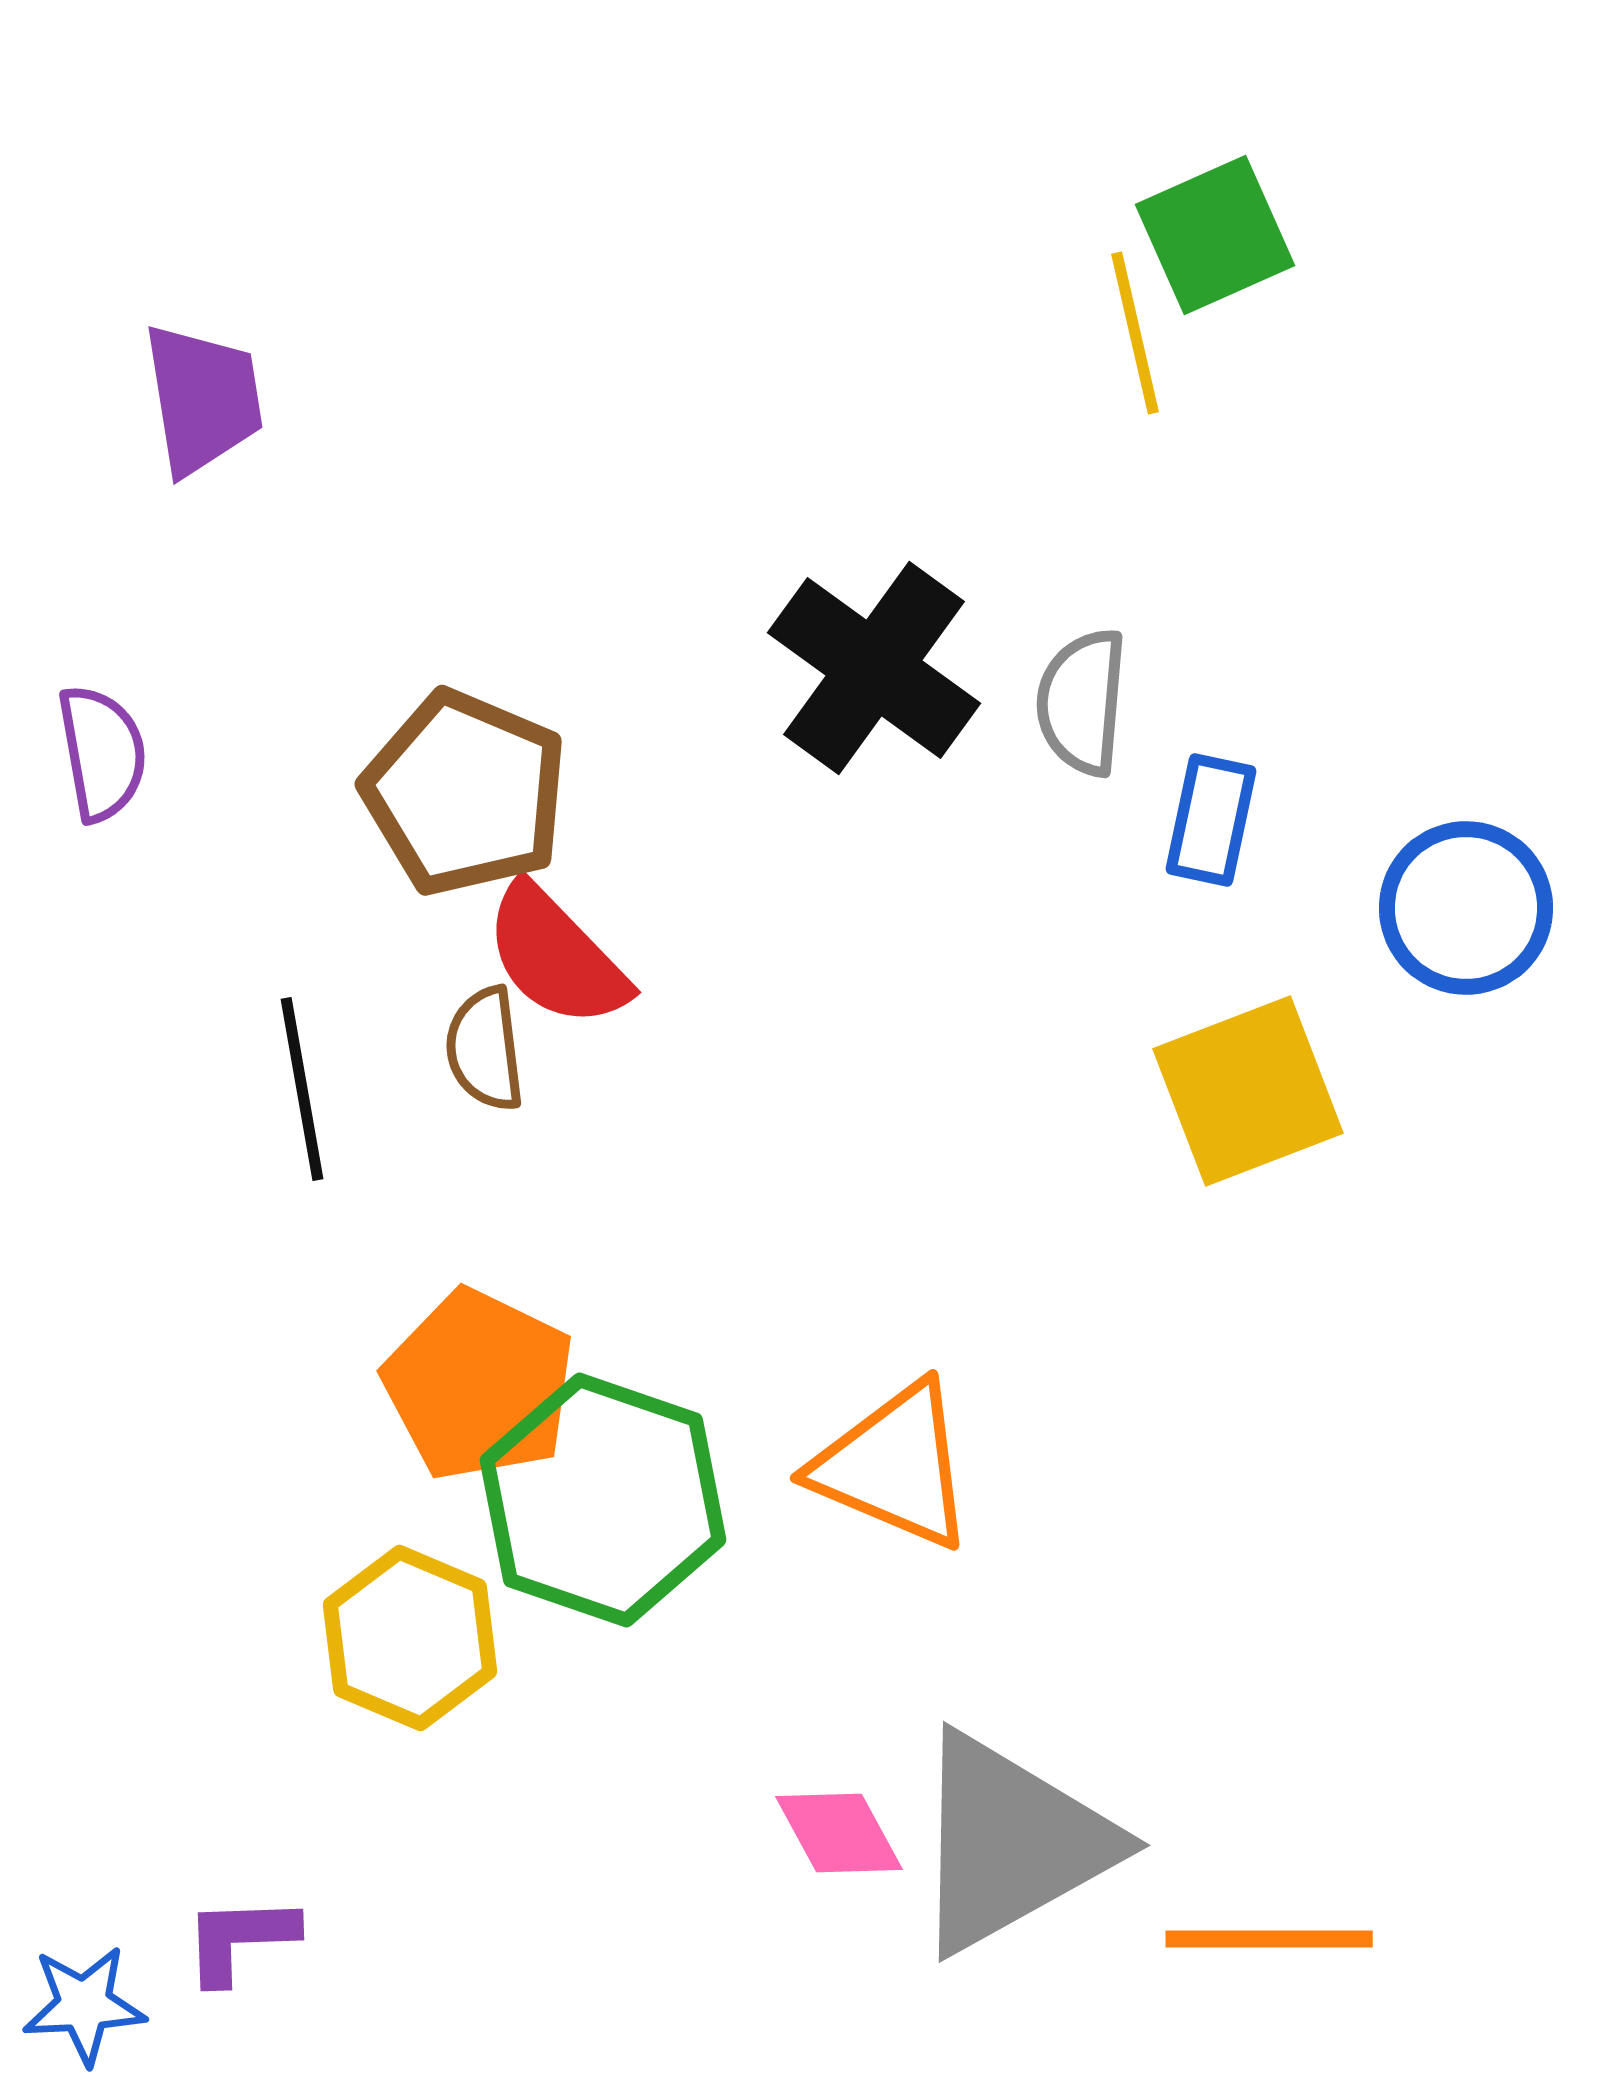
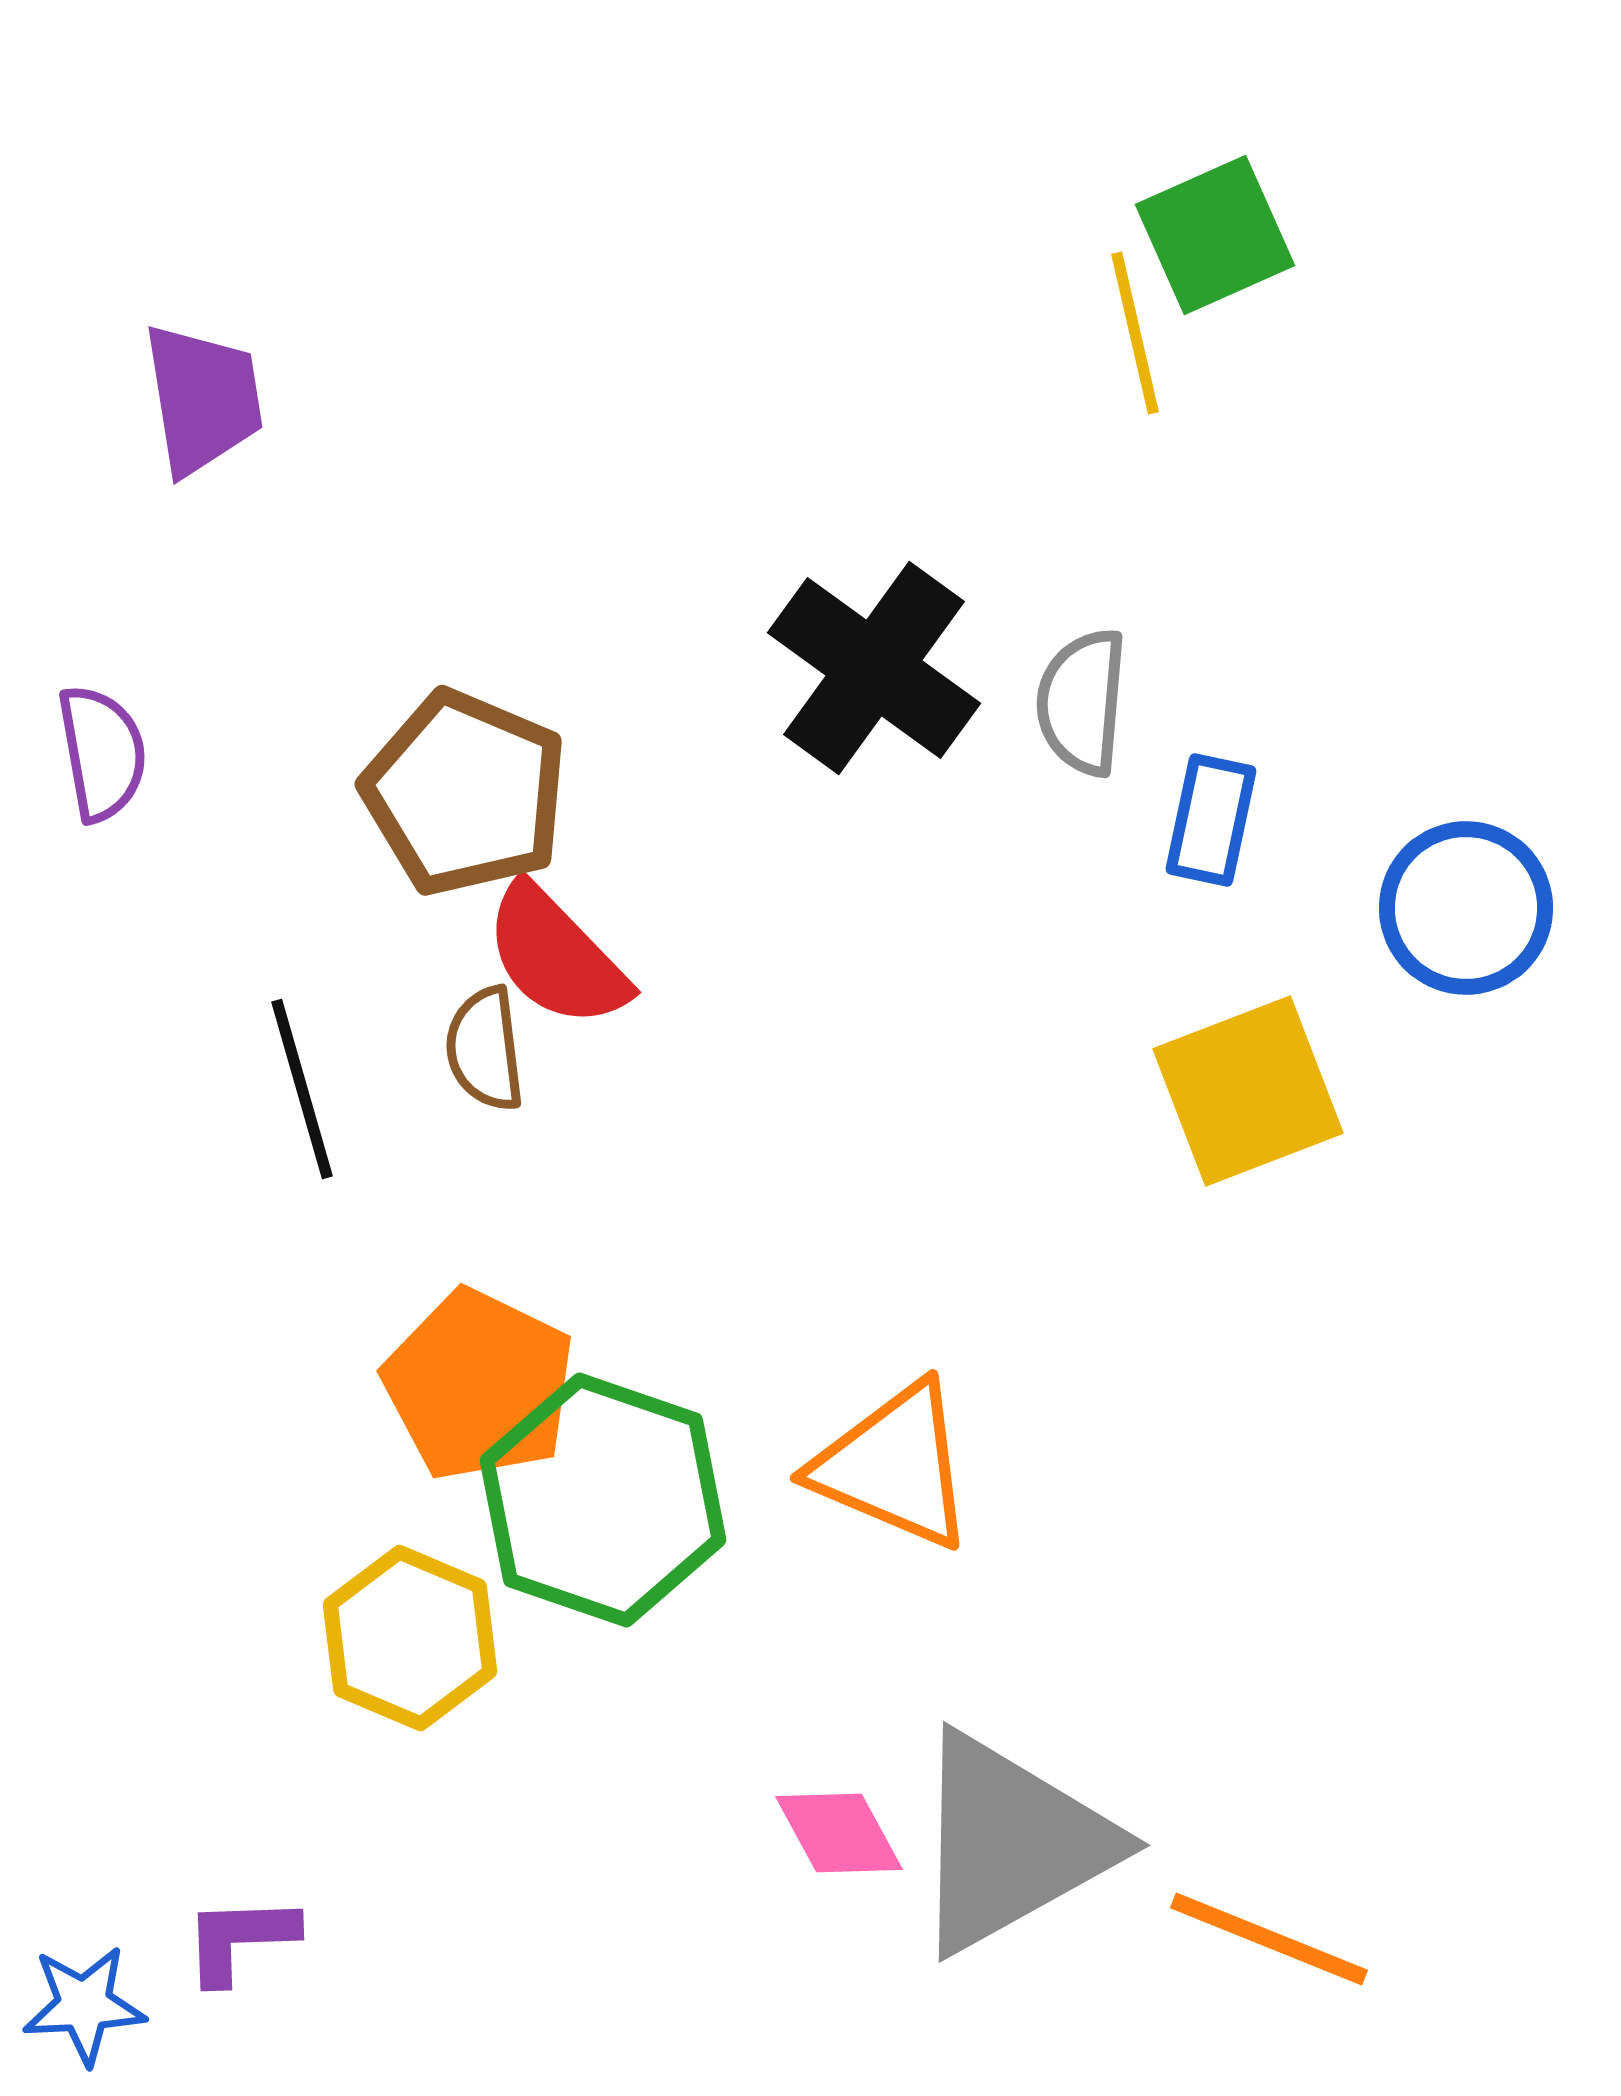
black line: rotated 6 degrees counterclockwise
orange line: rotated 22 degrees clockwise
